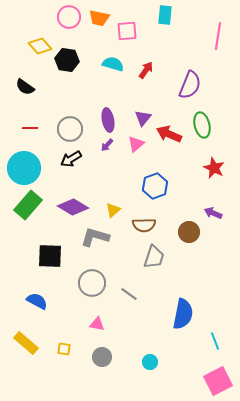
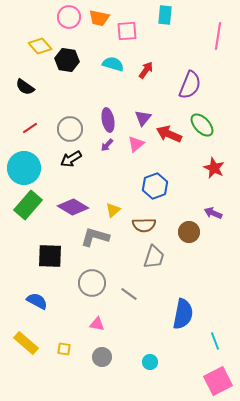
green ellipse at (202, 125): rotated 30 degrees counterclockwise
red line at (30, 128): rotated 35 degrees counterclockwise
